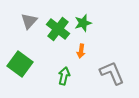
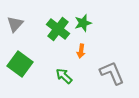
gray triangle: moved 14 px left, 3 px down
green arrow: rotated 60 degrees counterclockwise
